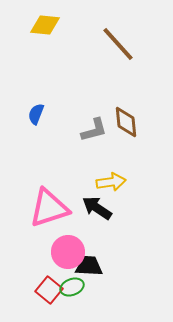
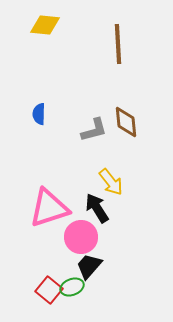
brown line: rotated 39 degrees clockwise
blue semicircle: moved 3 px right; rotated 20 degrees counterclockwise
yellow arrow: rotated 60 degrees clockwise
black arrow: rotated 24 degrees clockwise
pink circle: moved 13 px right, 15 px up
black trapezoid: rotated 52 degrees counterclockwise
